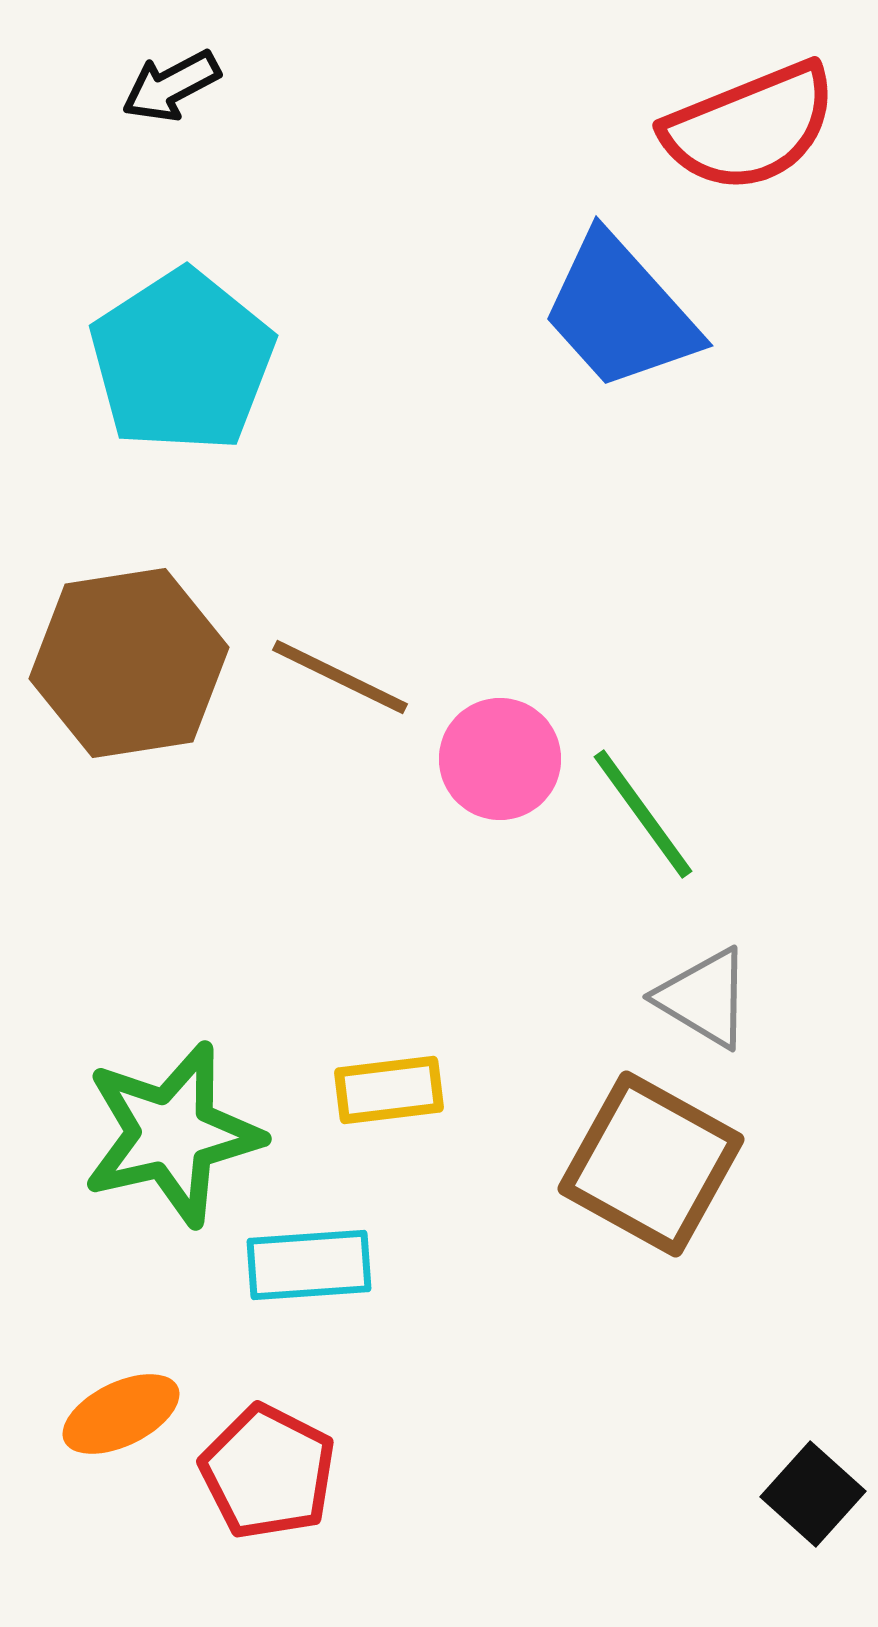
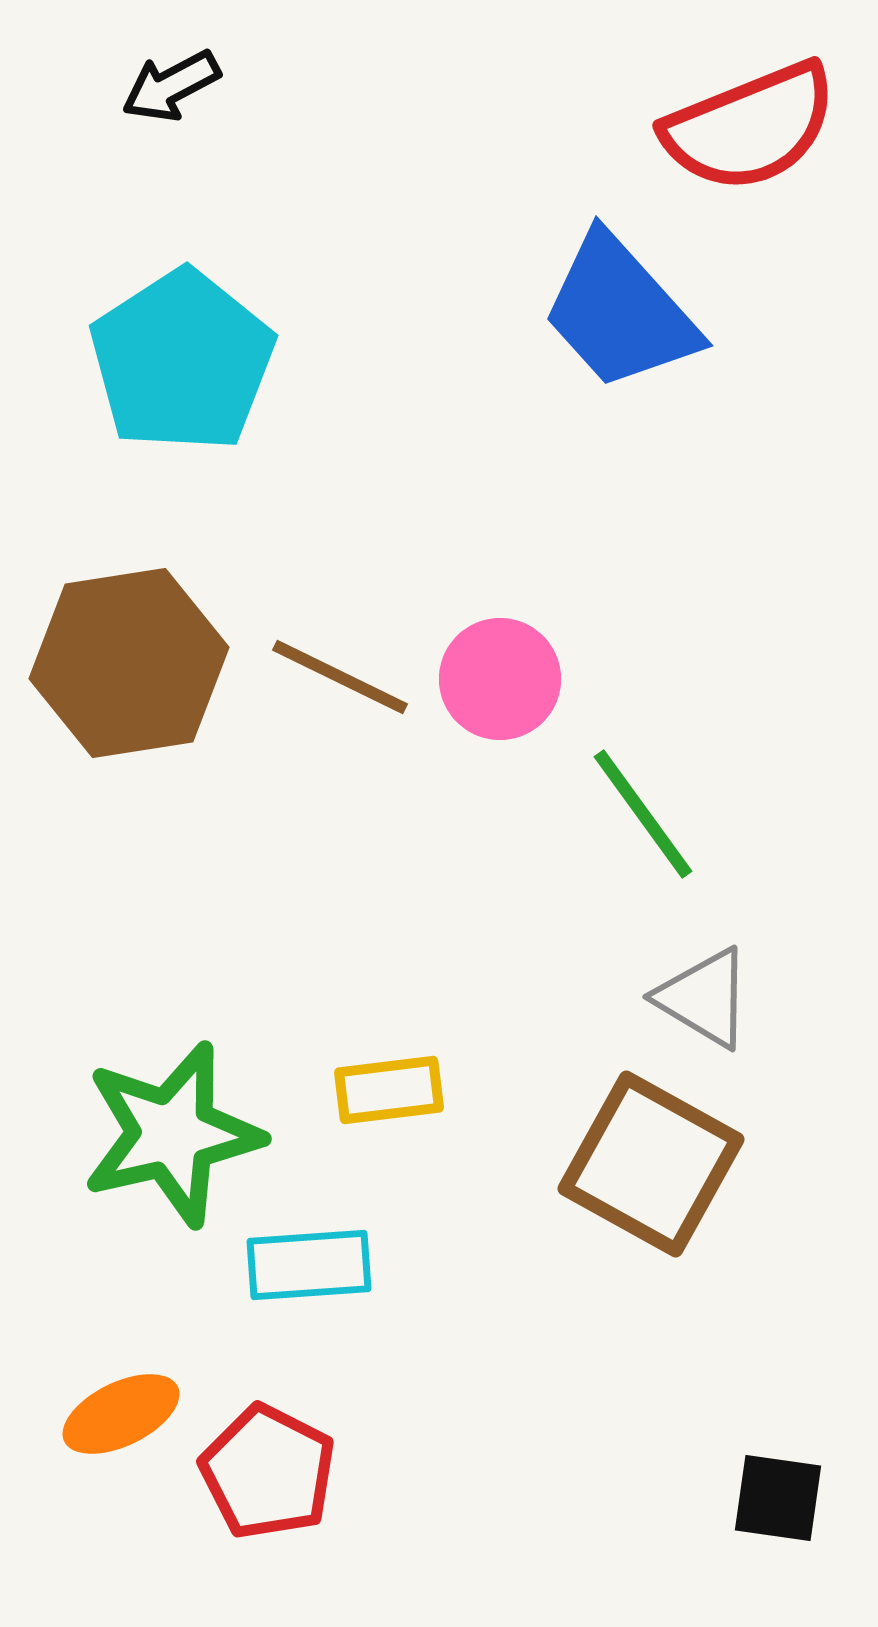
pink circle: moved 80 px up
black square: moved 35 px left, 4 px down; rotated 34 degrees counterclockwise
